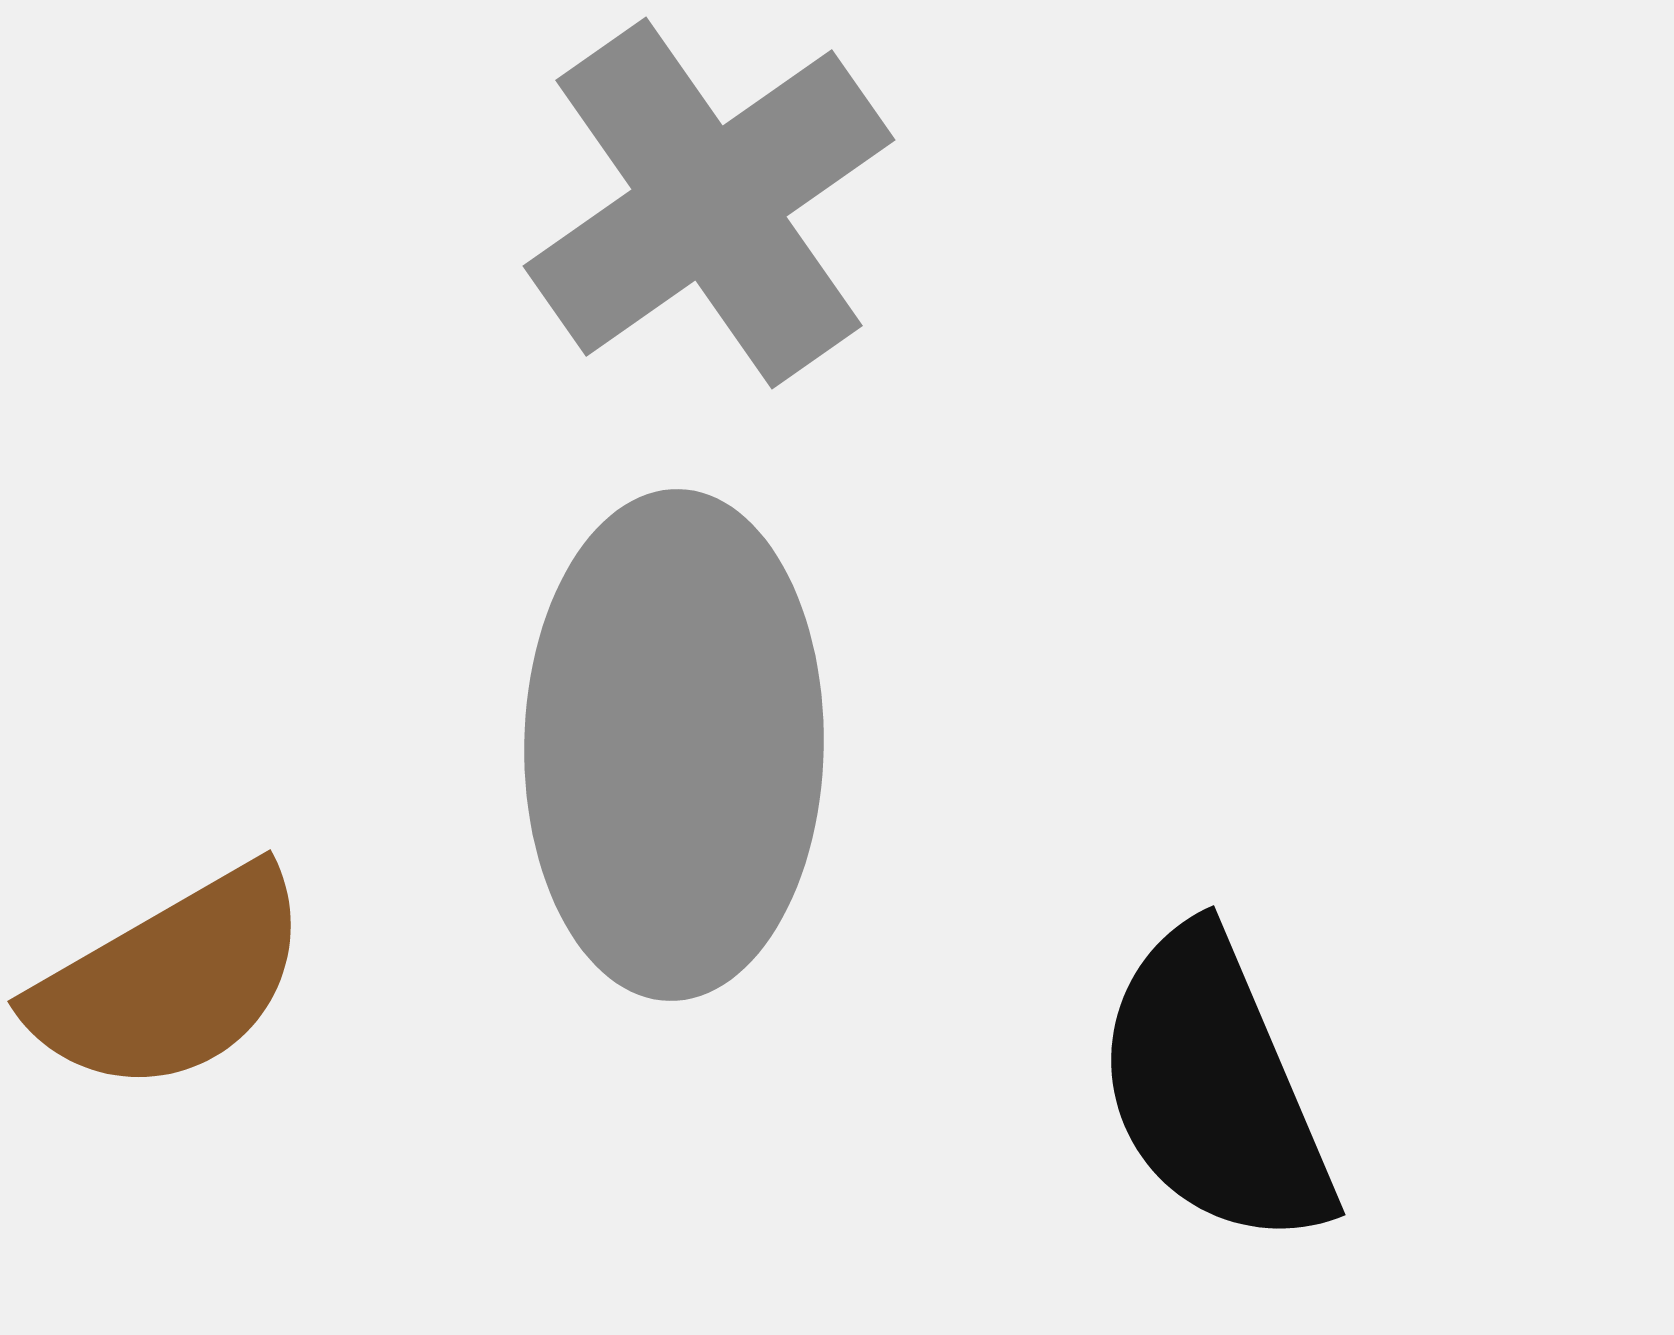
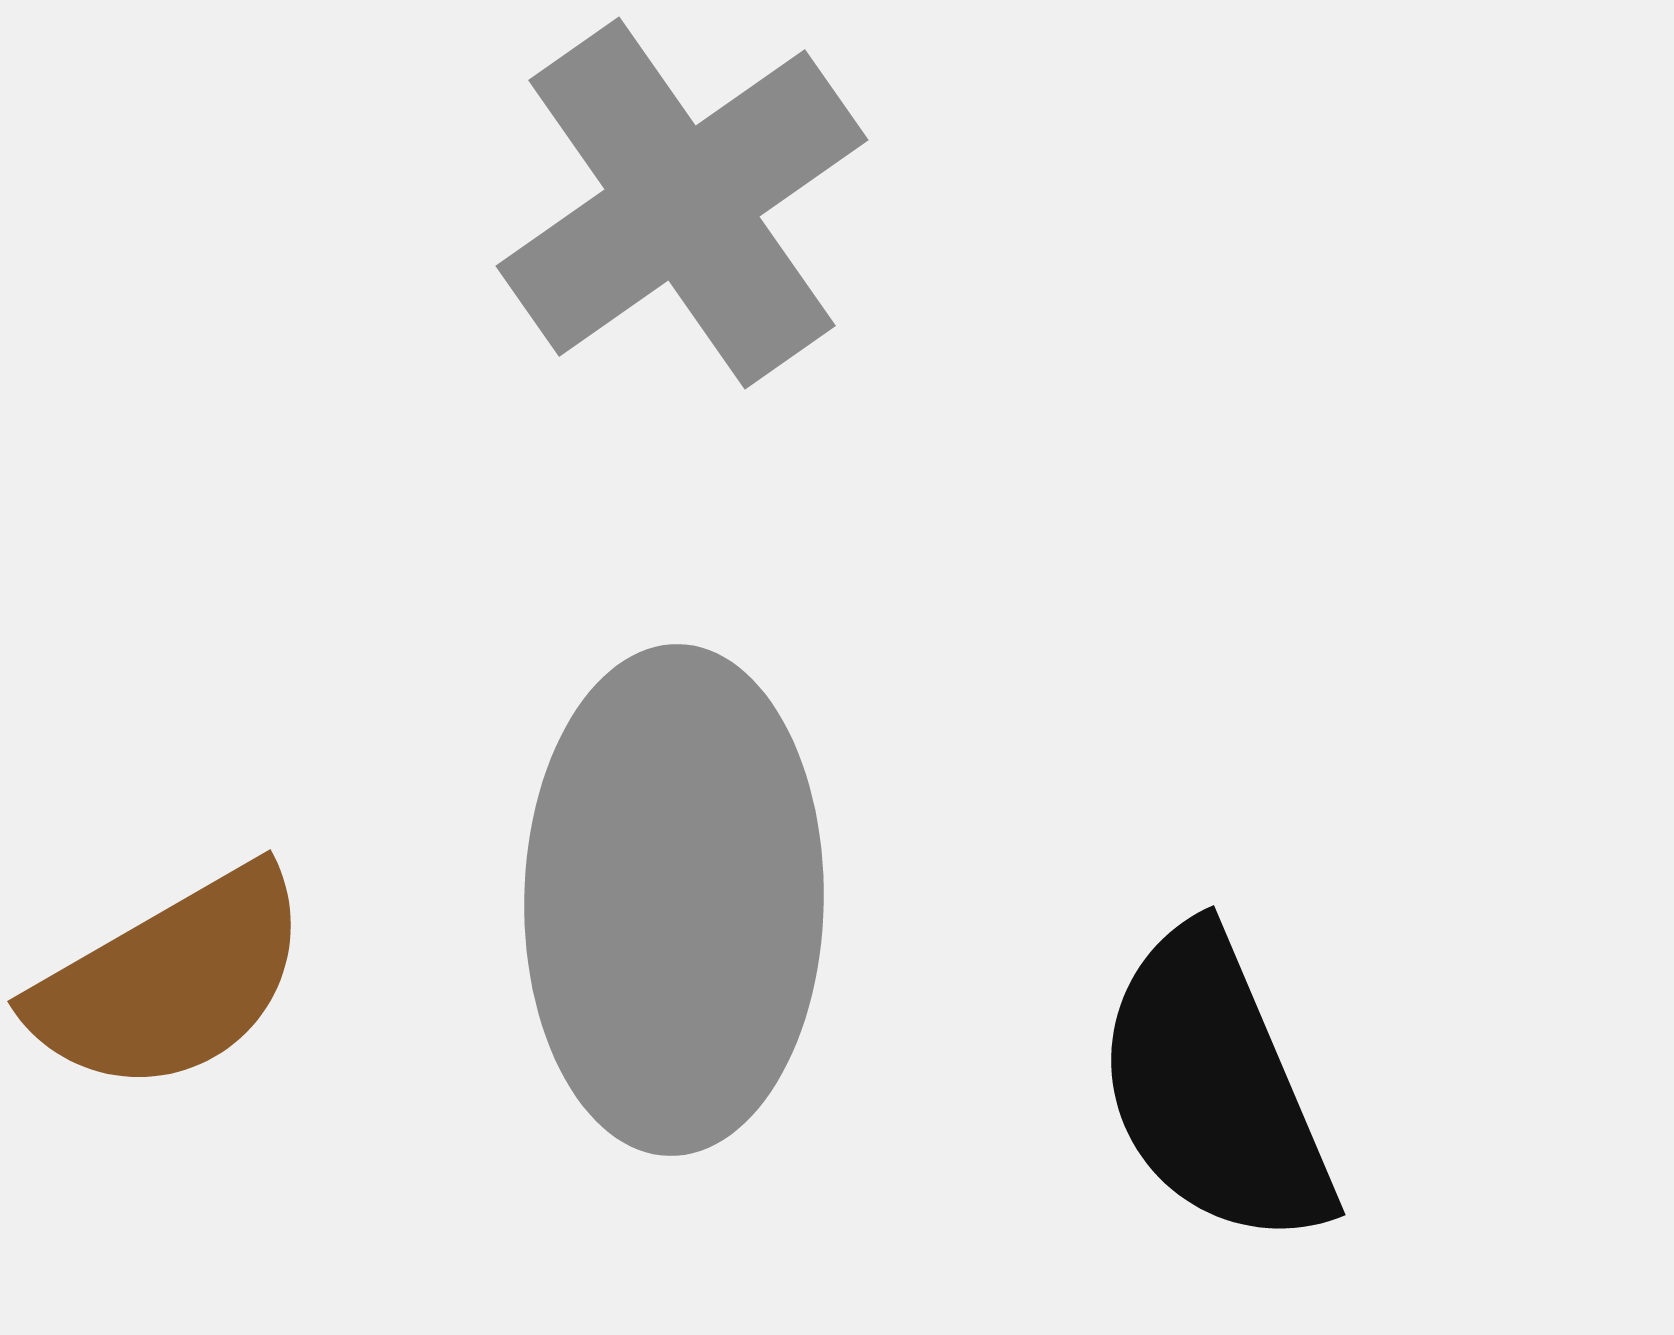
gray cross: moved 27 px left
gray ellipse: moved 155 px down
